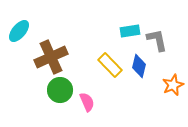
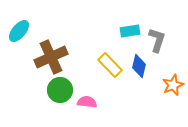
gray L-shape: rotated 30 degrees clockwise
pink semicircle: rotated 60 degrees counterclockwise
